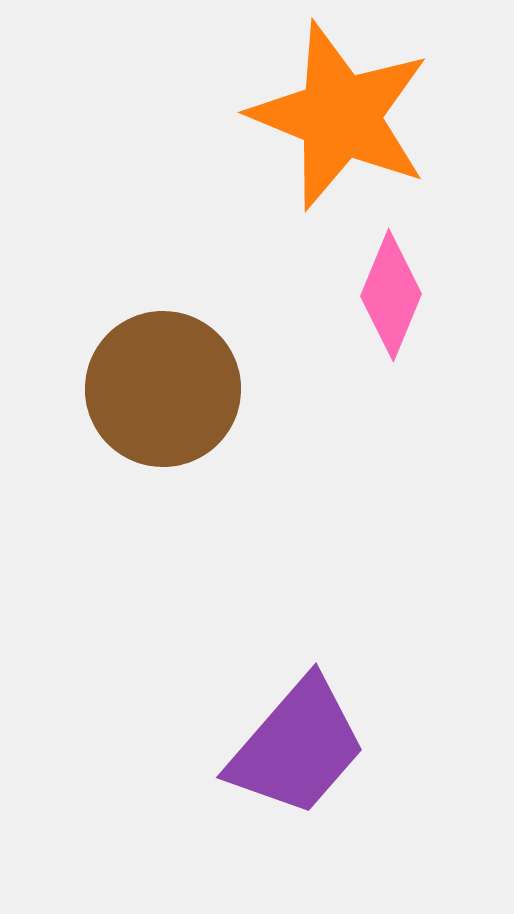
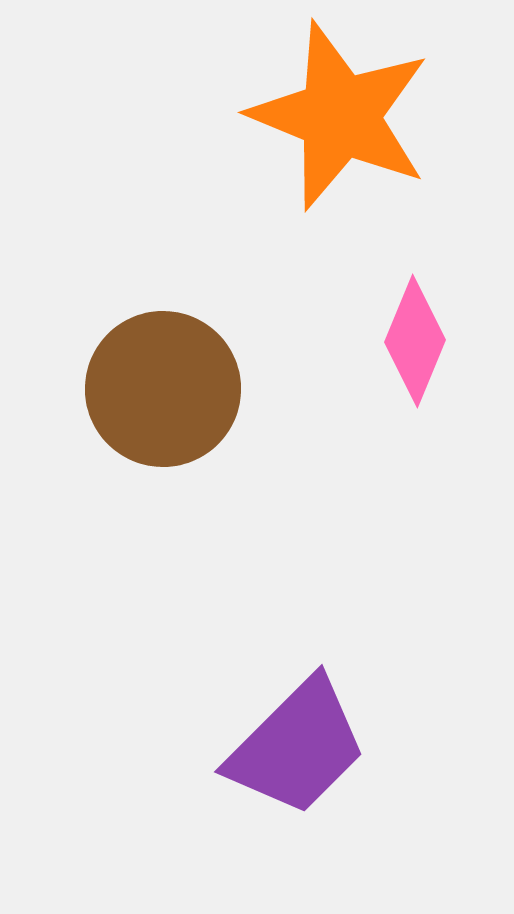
pink diamond: moved 24 px right, 46 px down
purple trapezoid: rotated 4 degrees clockwise
